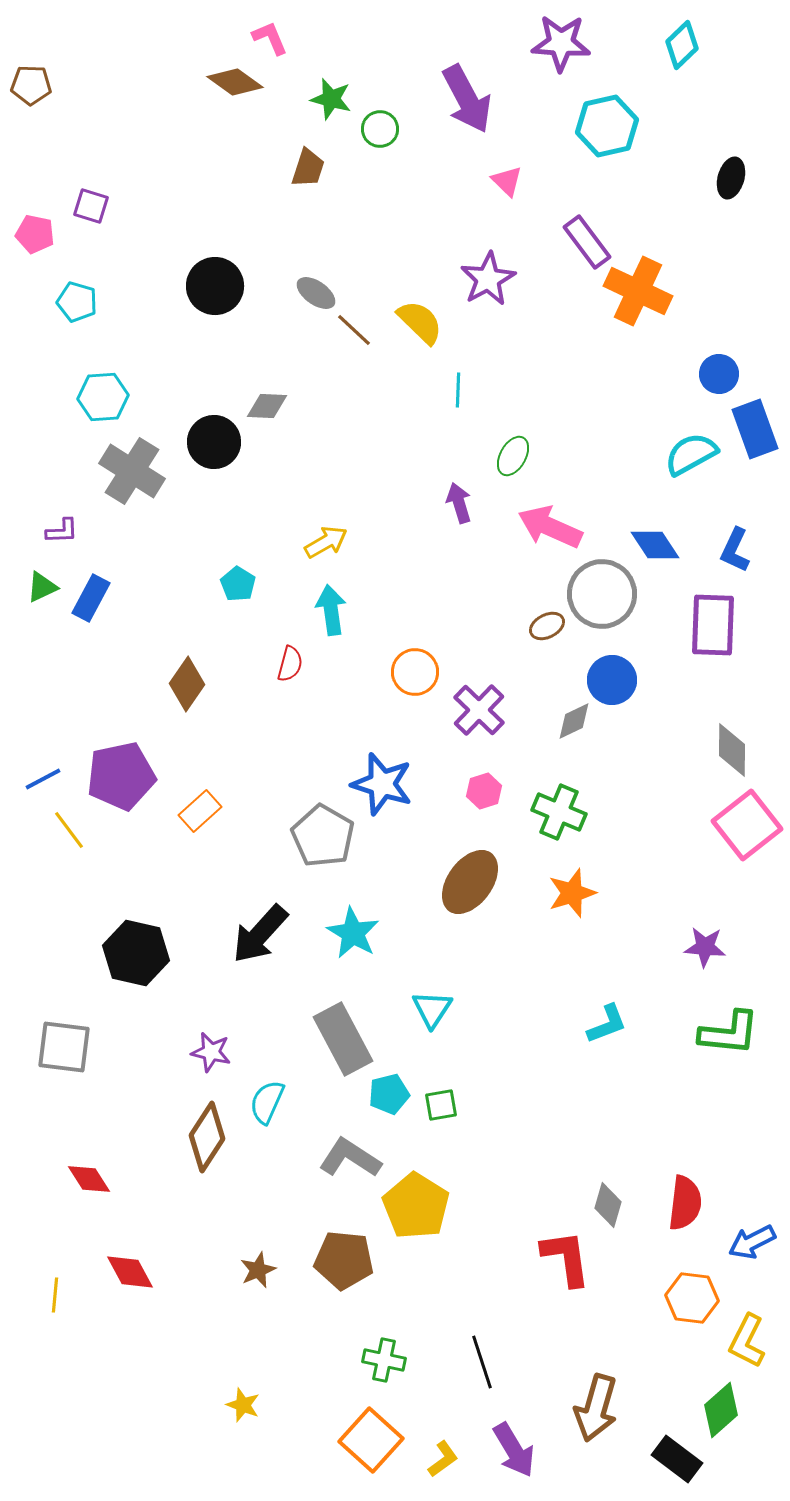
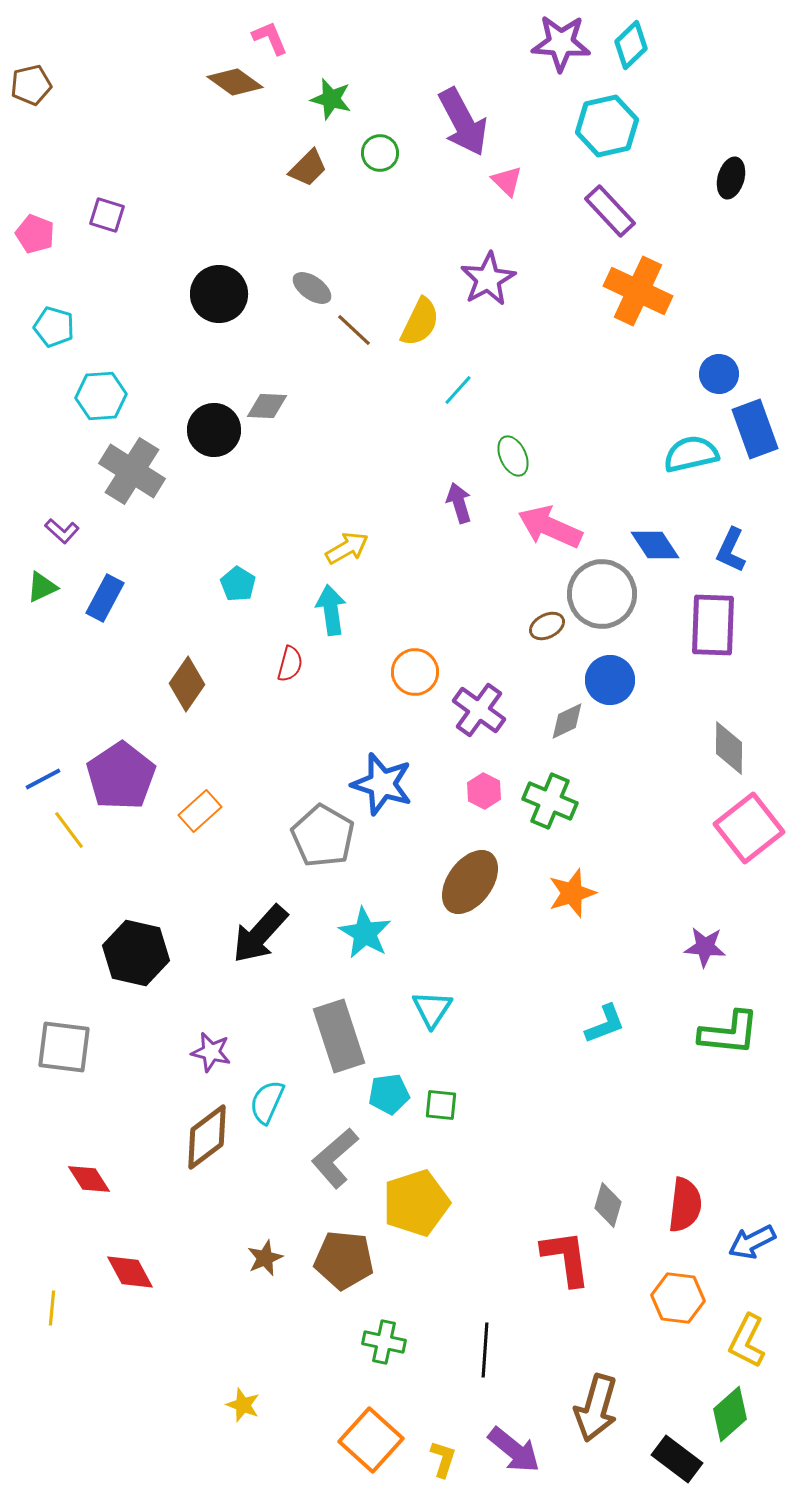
cyan diamond at (682, 45): moved 51 px left
brown pentagon at (31, 85): rotated 15 degrees counterclockwise
purple arrow at (467, 99): moved 4 px left, 23 px down
green circle at (380, 129): moved 24 px down
brown trapezoid at (308, 168): rotated 27 degrees clockwise
purple square at (91, 206): moved 16 px right, 9 px down
pink pentagon at (35, 234): rotated 9 degrees clockwise
purple rectangle at (587, 242): moved 23 px right, 31 px up; rotated 6 degrees counterclockwise
black circle at (215, 286): moved 4 px right, 8 px down
gray ellipse at (316, 293): moved 4 px left, 5 px up
cyan pentagon at (77, 302): moved 23 px left, 25 px down
yellow semicircle at (420, 322): rotated 72 degrees clockwise
cyan line at (458, 390): rotated 40 degrees clockwise
cyan hexagon at (103, 397): moved 2 px left, 1 px up
black circle at (214, 442): moved 12 px up
cyan semicircle at (691, 454): rotated 16 degrees clockwise
green ellipse at (513, 456): rotated 54 degrees counterclockwise
purple L-shape at (62, 531): rotated 44 degrees clockwise
yellow arrow at (326, 542): moved 21 px right, 6 px down
blue L-shape at (735, 550): moved 4 px left
blue rectangle at (91, 598): moved 14 px right
blue circle at (612, 680): moved 2 px left
purple cross at (479, 710): rotated 8 degrees counterclockwise
gray diamond at (574, 721): moved 7 px left
gray diamond at (732, 750): moved 3 px left, 2 px up
purple pentagon at (121, 776): rotated 22 degrees counterclockwise
pink hexagon at (484, 791): rotated 16 degrees counterclockwise
green cross at (559, 812): moved 9 px left, 11 px up
pink square at (747, 825): moved 2 px right, 3 px down
cyan star at (353, 933): moved 12 px right
cyan L-shape at (607, 1024): moved 2 px left
gray rectangle at (343, 1039): moved 4 px left, 3 px up; rotated 10 degrees clockwise
cyan pentagon at (389, 1094): rotated 6 degrees clockwise
green square at (441, 1105): rotated 16 degrees clockwise
brown diamond at (207, 1137): rotated 20 degrees clockwise
gray L-shape at (350, 1158): moved 15 px left; rotated 74 degrees counterclockwise
red semicircle at (685, 1203): moved 2 px down
yellow pentagon at (416, 1206): moved 3 px up; rotated 22 degrees clockwise
brown star at (258, 1270): moved 7 px right, 12 px up
yellow line at (55, 1295): moved 3 px left, 13 px down
orange hexagon at (692, 1298): moved 14 px left
green cross at (384, 1360): moved 18 px up
black line at (482, 1362): moved 3 px right, 12 px up; rotated 22 degrees clockwise
green diamond at (721, 1410): moved 9 px right, 4 px down
purple arrow at (514, 1450): rotated 20 degrees counterclockwise
yellow L-shape at (443, 1459): rotated 36 degrees counterclockwise
